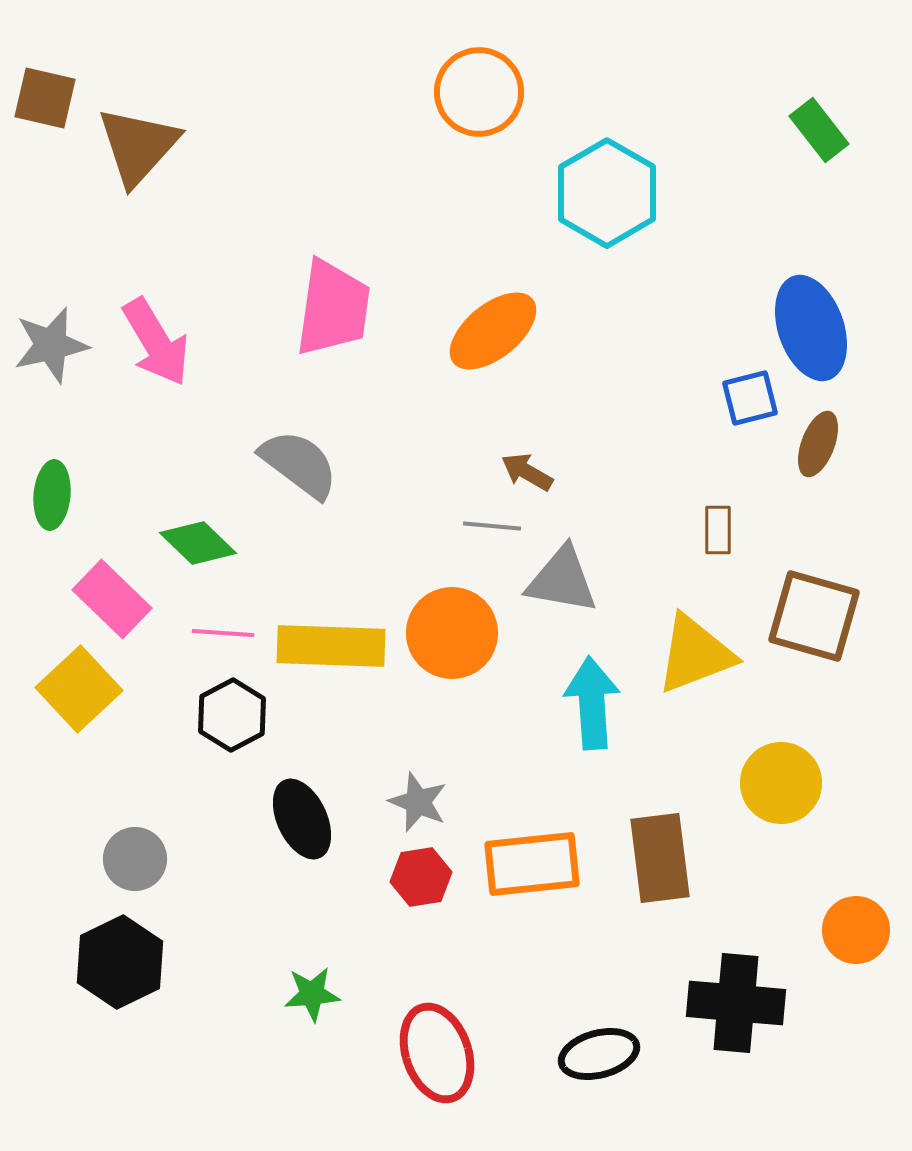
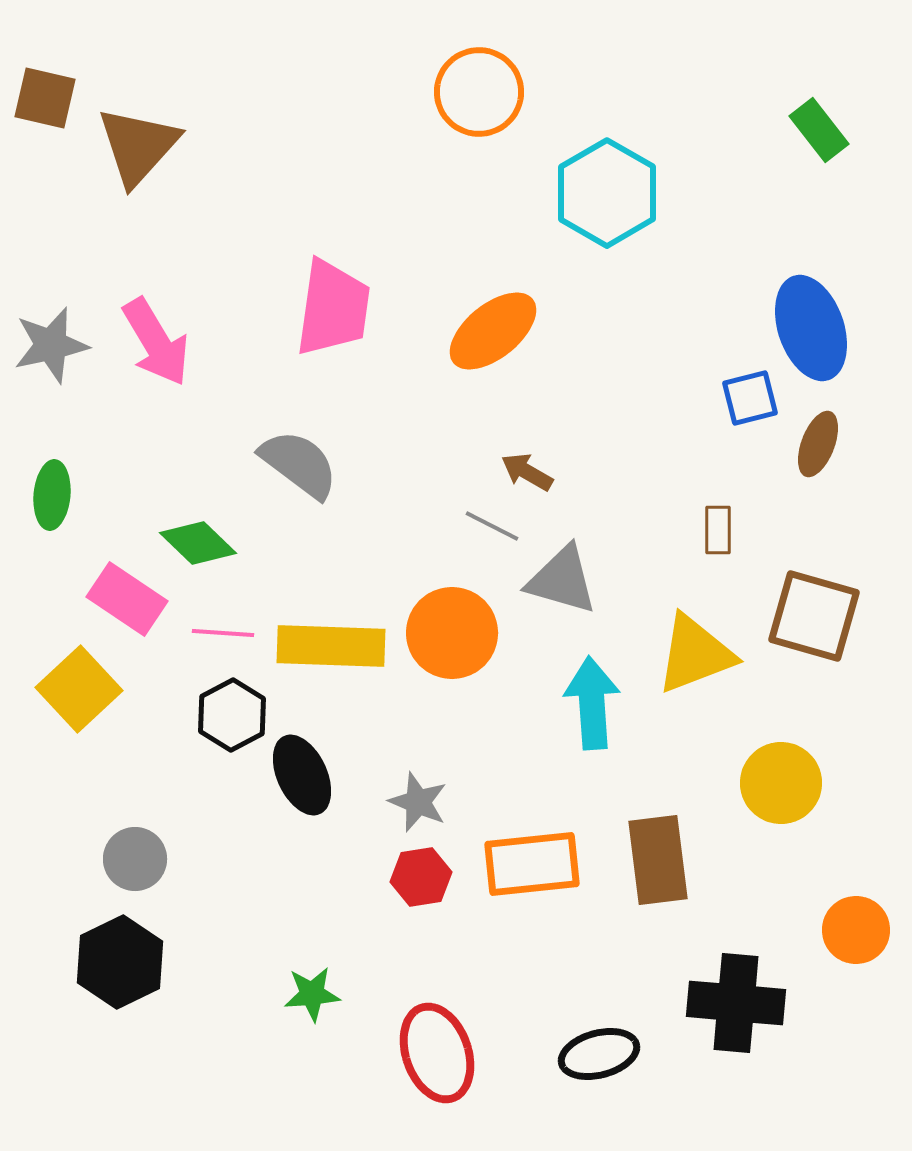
gray line at (492, 526): rotated 22 degrees clockwise
gray triangle at (562, 580): rotated 6 degrees clockwise
pink rectangle at (112, 599): moved 15 px right; rotated 10 degrees counterclockwise
black ellipse at (302, 819): moved 44 px up
brown rectangle at (660, 858): moved 2 px left, 2 px down
